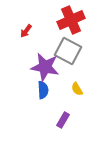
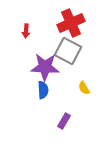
red cross: moved 3 px down
red arrow: rotated 32 degrees counterclockwise
purple star: rotated 8 degrees counterclockwise
yellow semicircle: moved 7 px right, 1 px up
purple rectangle: moved 1 px right, 1 px down
